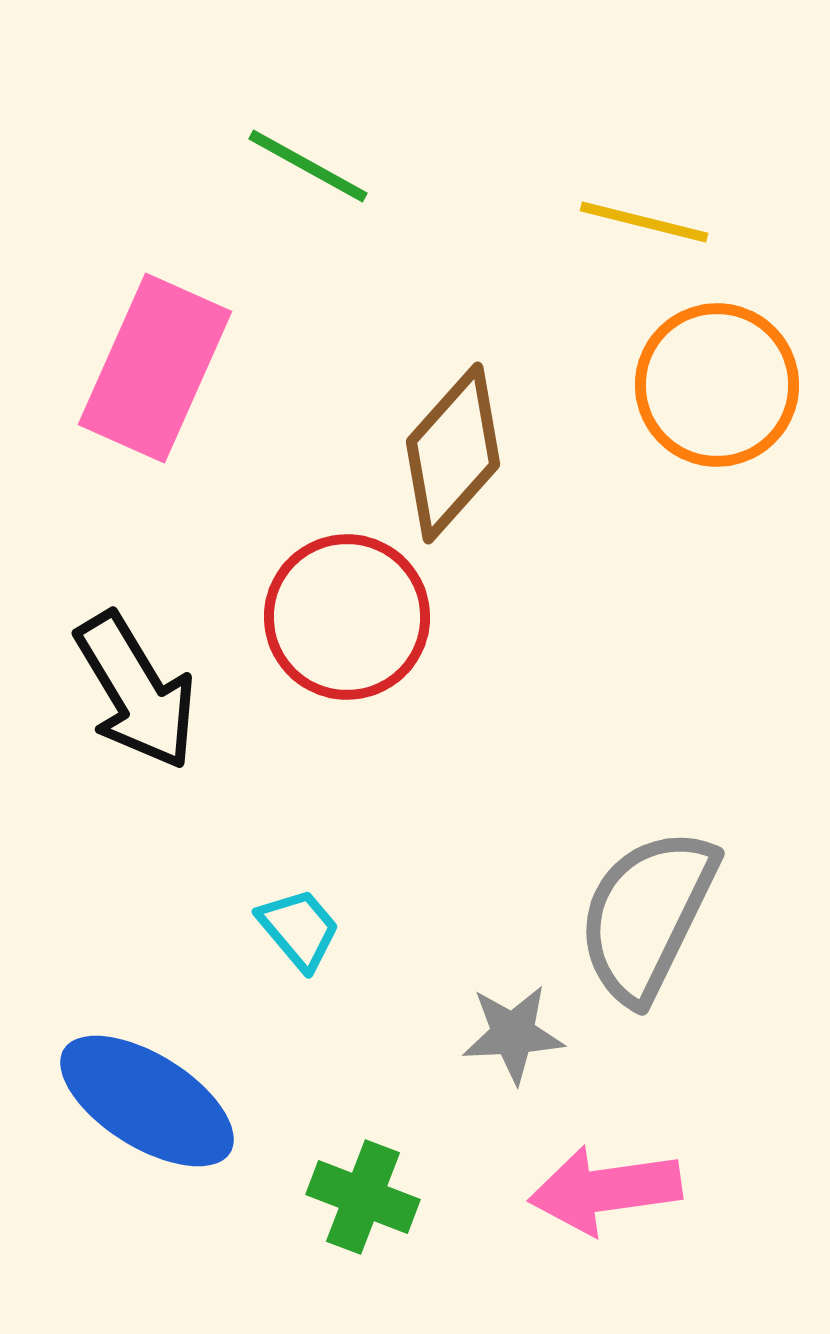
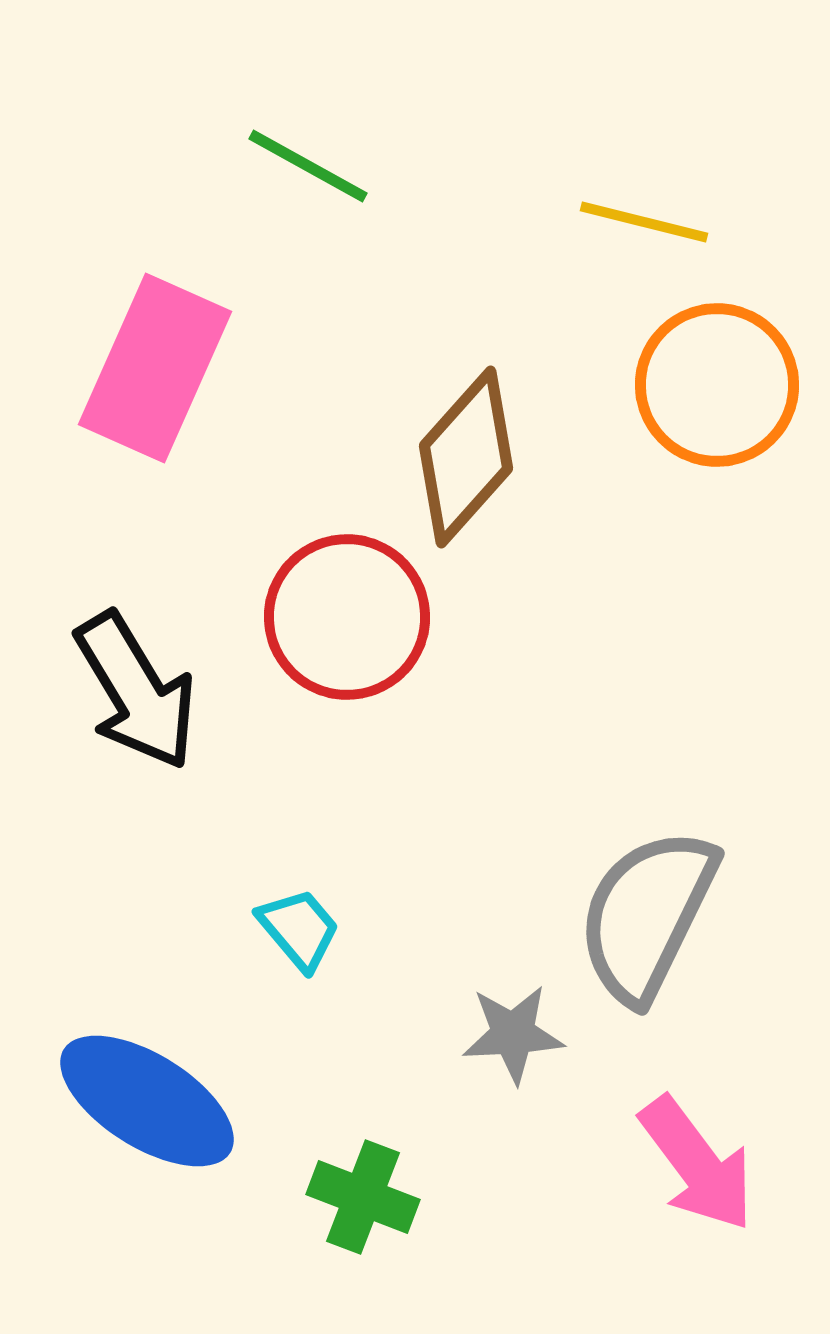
brown diamond: moved 13 px right, 4 px down
pink arrow: moved 92 px right, 26 px up; rotated 119 degrees counterclockwise
